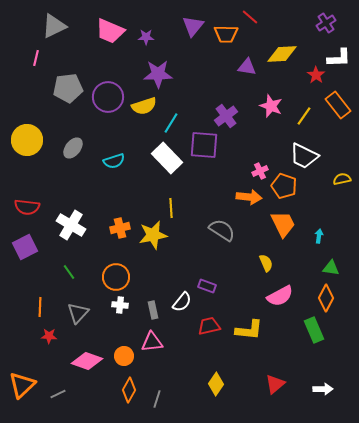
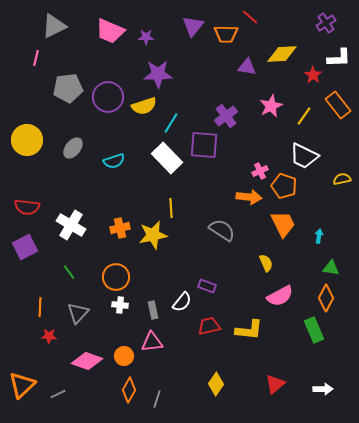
red star at (316, 75): moved 3 px left
pink star at (271, 106): rotated 25 degrees clockwise
